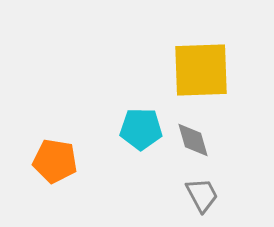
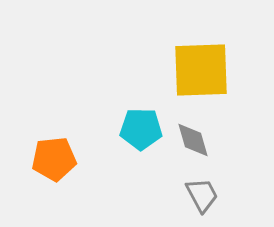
orange pentagon: moved 1 px left, 2 px up; rotated 15 degrees counterclockwise
